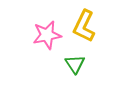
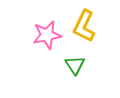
green triangle: moved 1 px down
